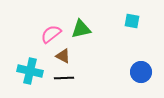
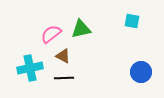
cyan cross: moved 3 px up; rotated 25 degrees counterclockwise
